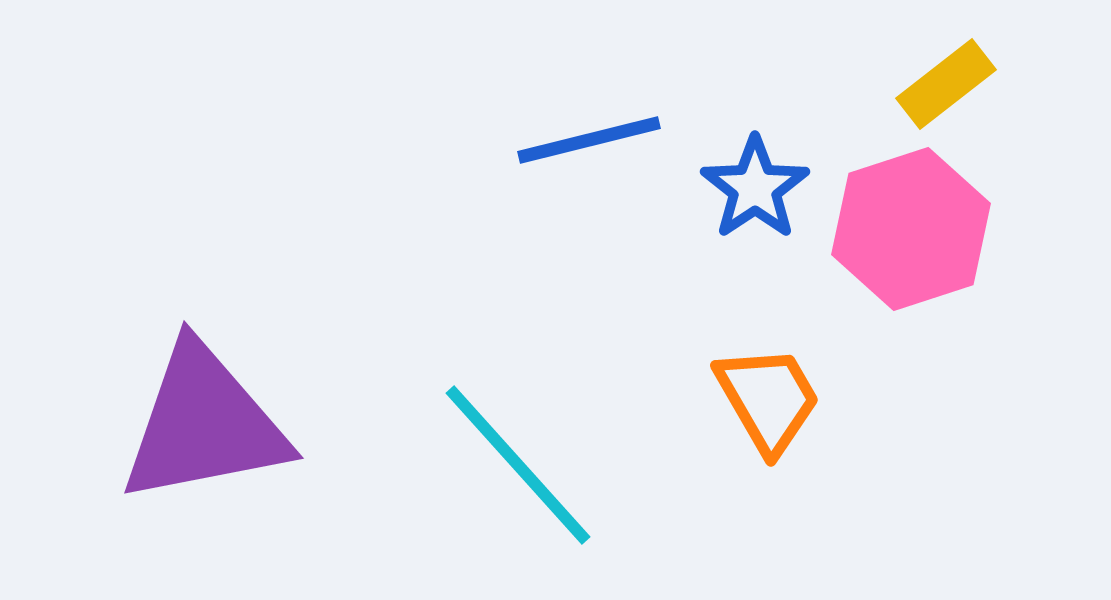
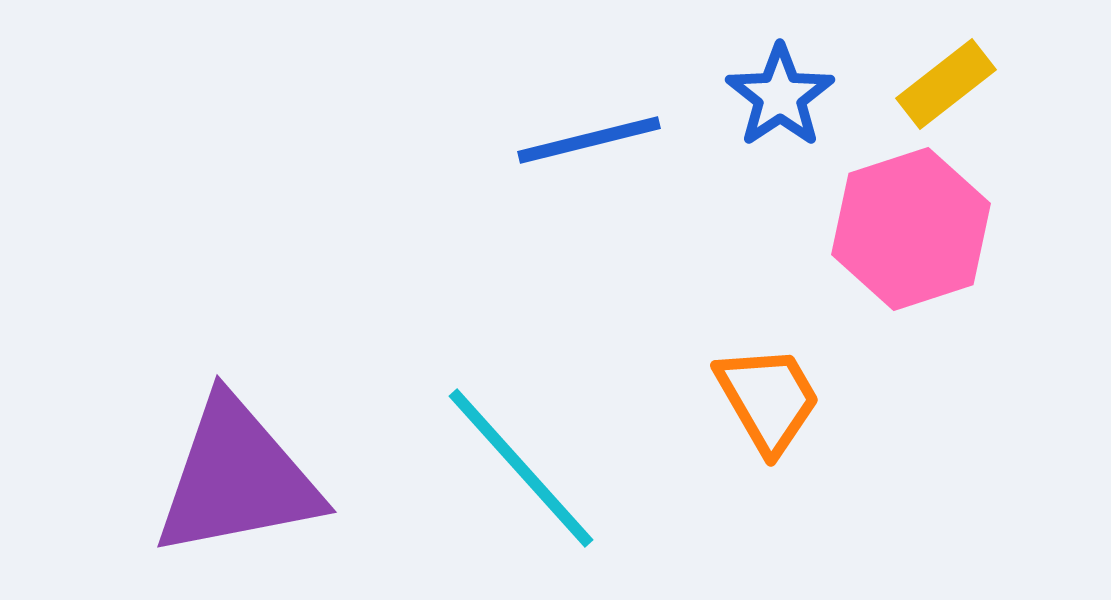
blue star: moved 25 px right, 92 px up
purple triangle: moved 33 px right, 54 px down
cyan line: moved 3 px right, 3 px down
